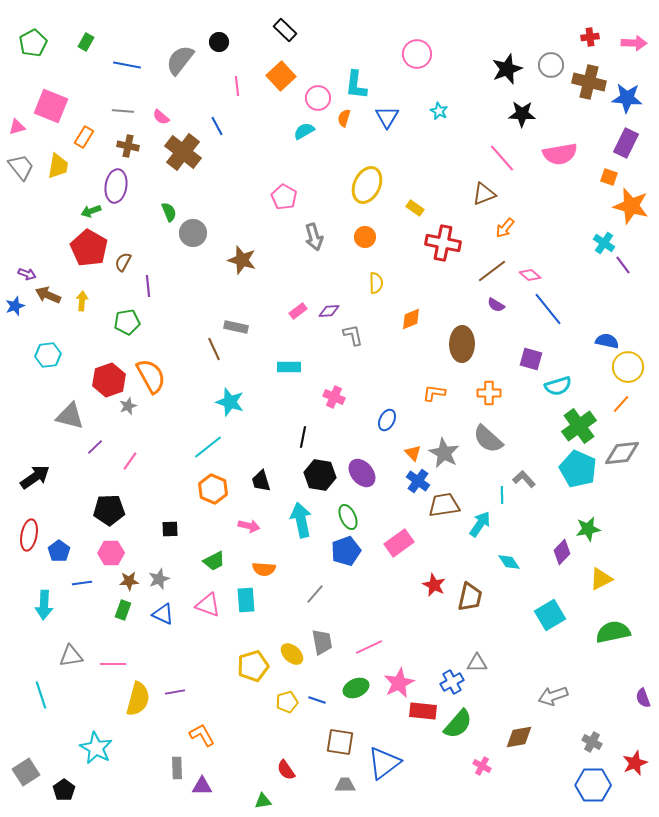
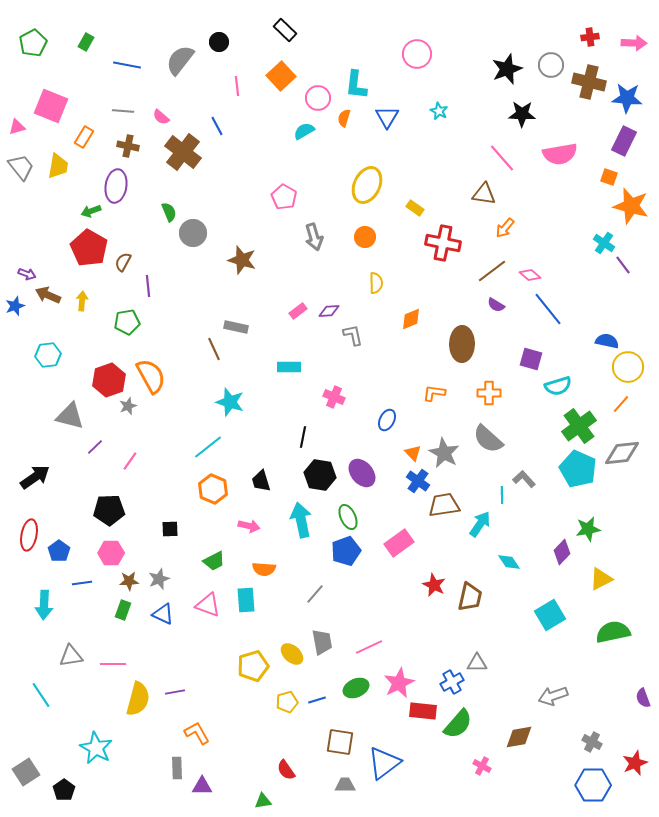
purple rectangle at (626, 143): moved 2 px left, 2 px up
brown triangle at (484, 194): rotated 30 degrees clockwise
cyan line at (41, 695): rotated 16 degrees counterclockwise
blue line at (317, 700): rotated 36 degrees counterclockwise
orange L-shape at (202, 735): moved 5 px left, 2 px up
